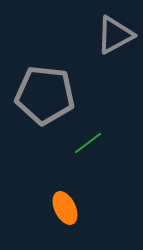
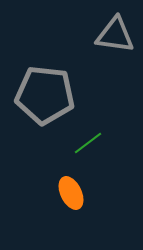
gray triangle: rotated 36 degrees clockwise
orange ellipse: moved 6 px right, 15 px up
